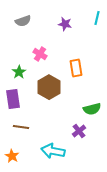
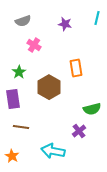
pink cross: moved 6 px left, 9 px up
